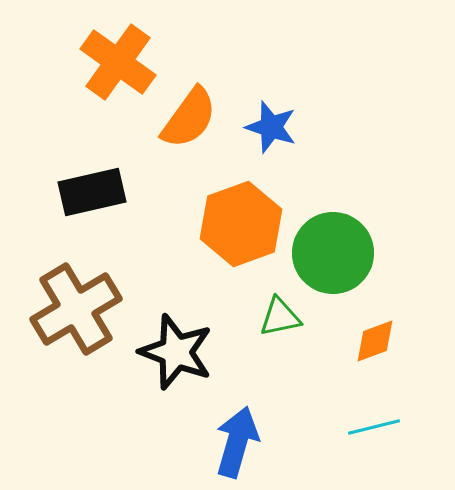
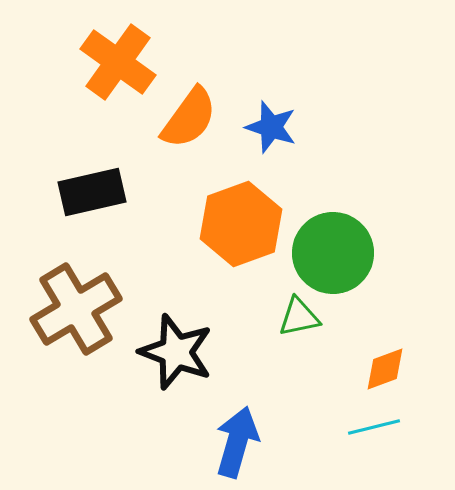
green triangle: moved 19 px right
orange diamond: moved 10 px right, 28 px down
